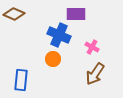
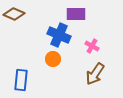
pink cross: moved 1 px up
